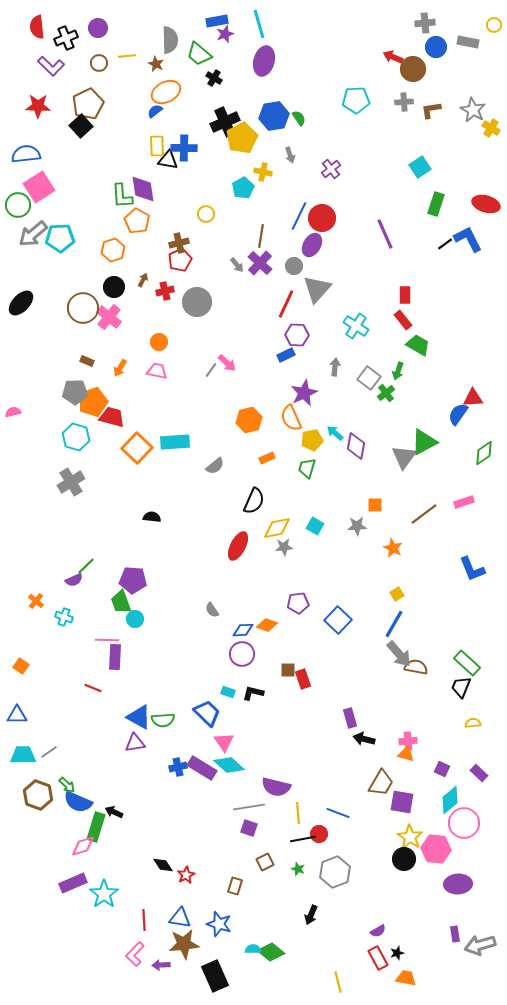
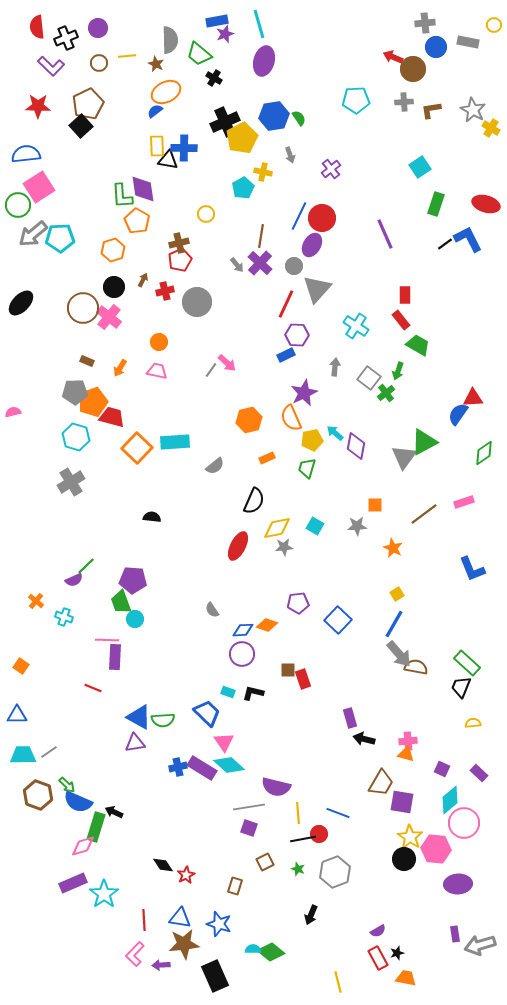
red rectangle at (403, 320): moved 2 px left
